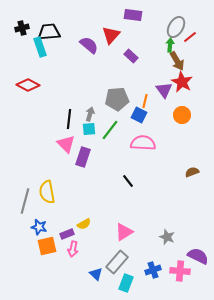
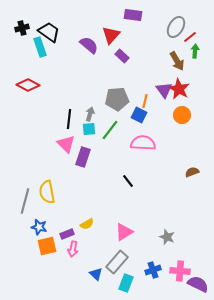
black trapezoid at (49, 32): rotated 40 degrees clockwise
green arrow at (170, 45): moved 25 px right, 6 px down
purple rectangle at (131, 56): moved 9 px left
red star at (182, 82): moved 3 px left, 7 px down
yellow semicircle at (84, 224): moved 3 px right
purple semicircle at (198, 256): moved 28 px down
